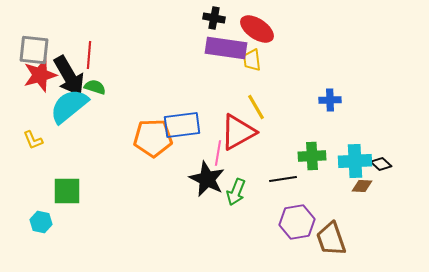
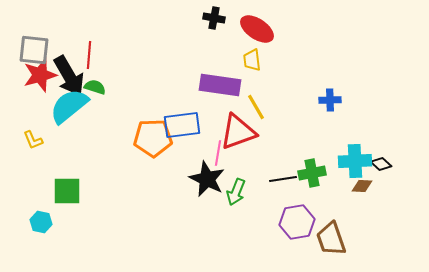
purple rectangle: moved 6 px left, 37 px down
red triangle: rotated 9 degrees clockwise
green cross: moved 17 px down; rotated 8 degrees counterclockwise
